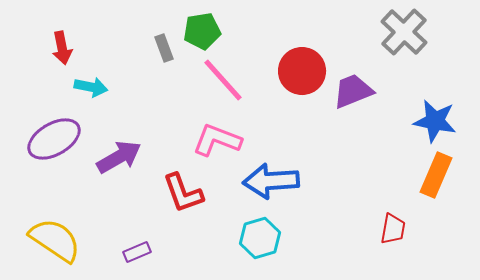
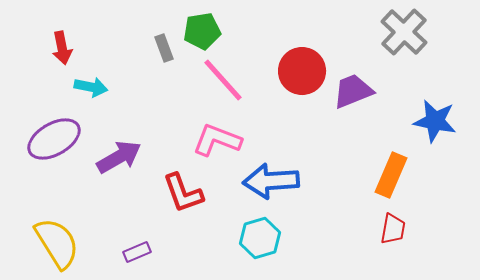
orange rectangle: moved 45 px left
yellow semicircle: moved 2 px right, 3 px down; rotated 24 degrees clockwise
